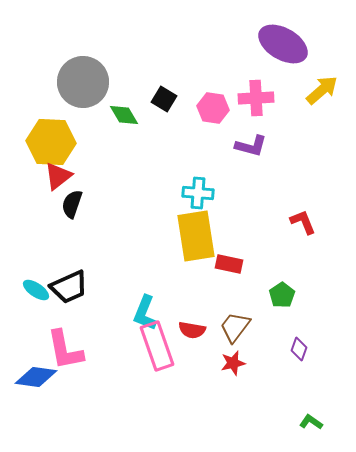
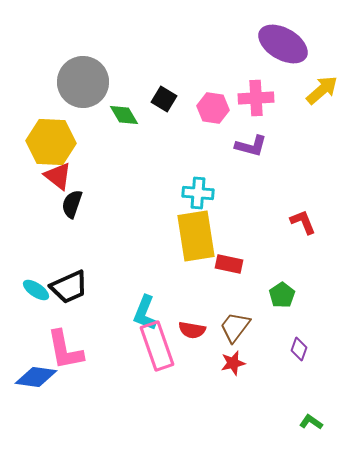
red triangle: rotated 44 degrees counterclockwise
